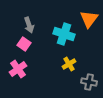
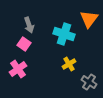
gray cross: rotated 21 degrees clockwise
